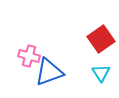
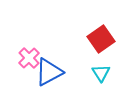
pink cross: moved 2 px down; rotated 30 degrees clockwise
blue triangle: rotated 8 degrees counterclockwise
